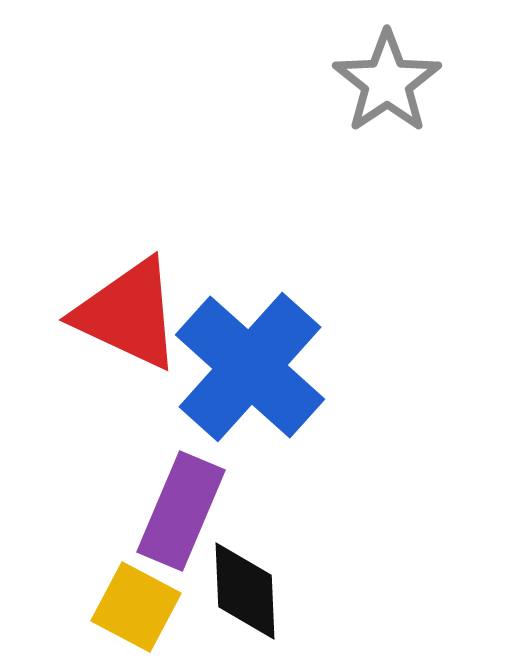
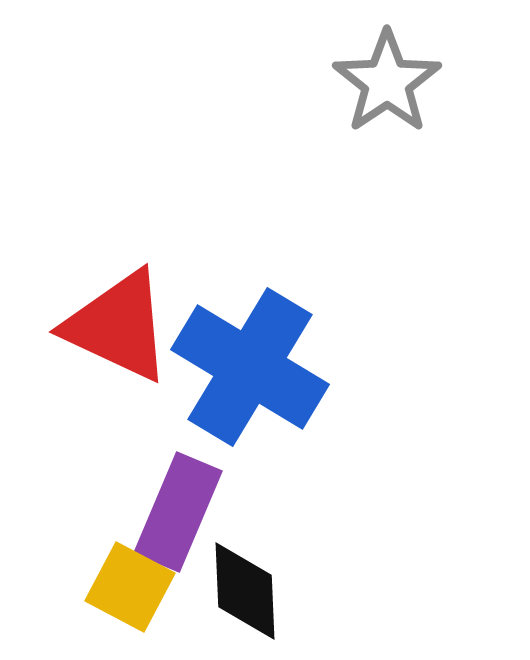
red triangle: moved 10 px left, 12 px down
blue cross: rotated 11 degrees counterclockwise
purple rectangle: moved 3 px left, 1 px down
yellow square: moved 6 px left, 20 px up
